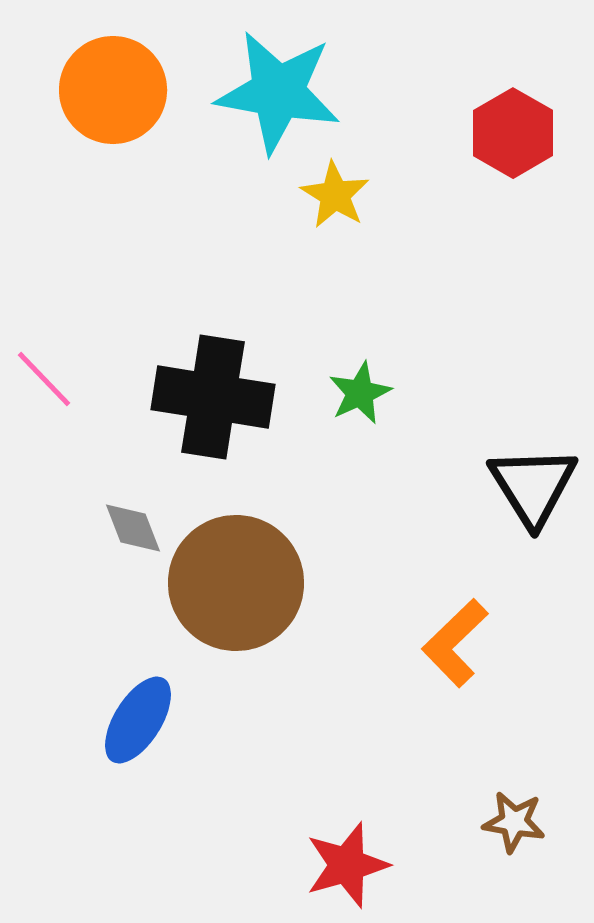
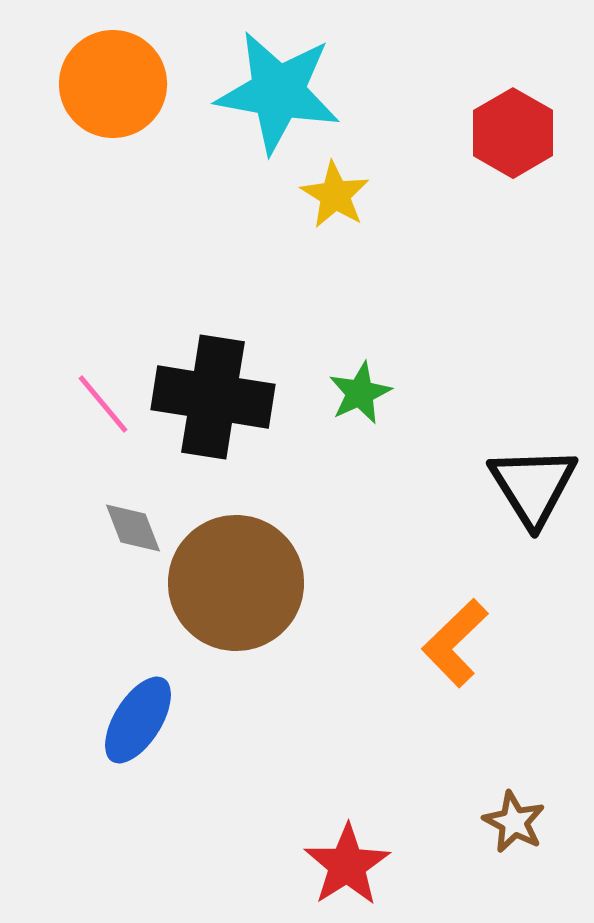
orange circle: moved 6 px up
pink line: moved 59 px right, 25 px down; rotated 4 degrees clockwise
brown star: rotated 18 degrees clockwise
red star: rotated 16 degrees counterclockwise
